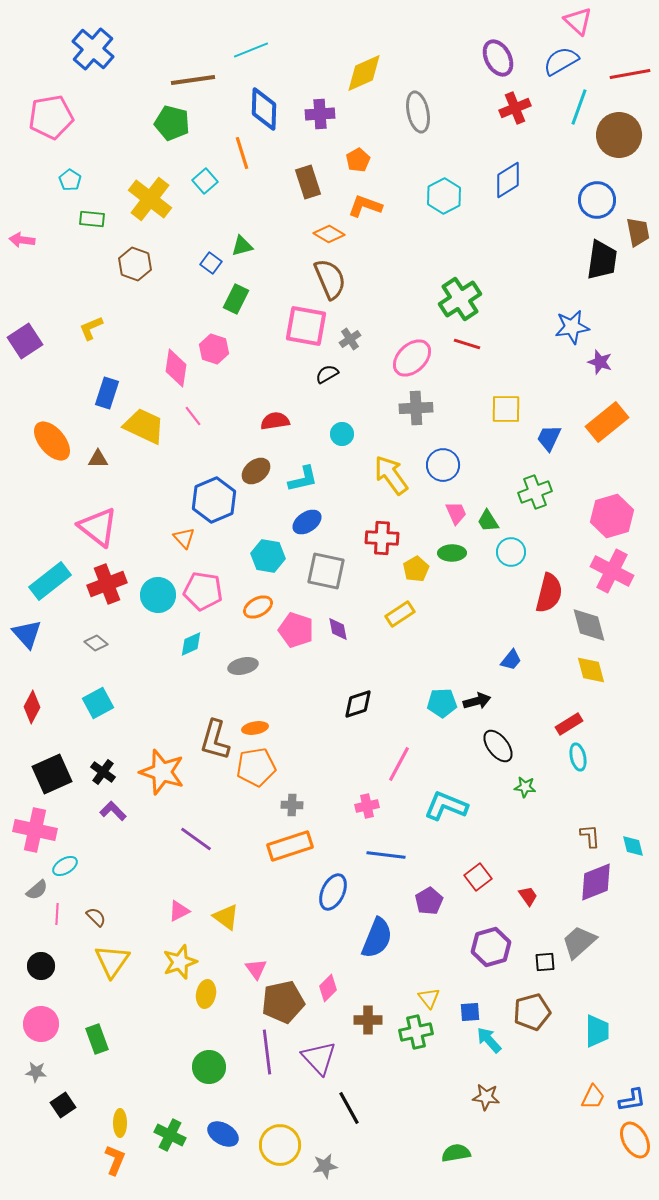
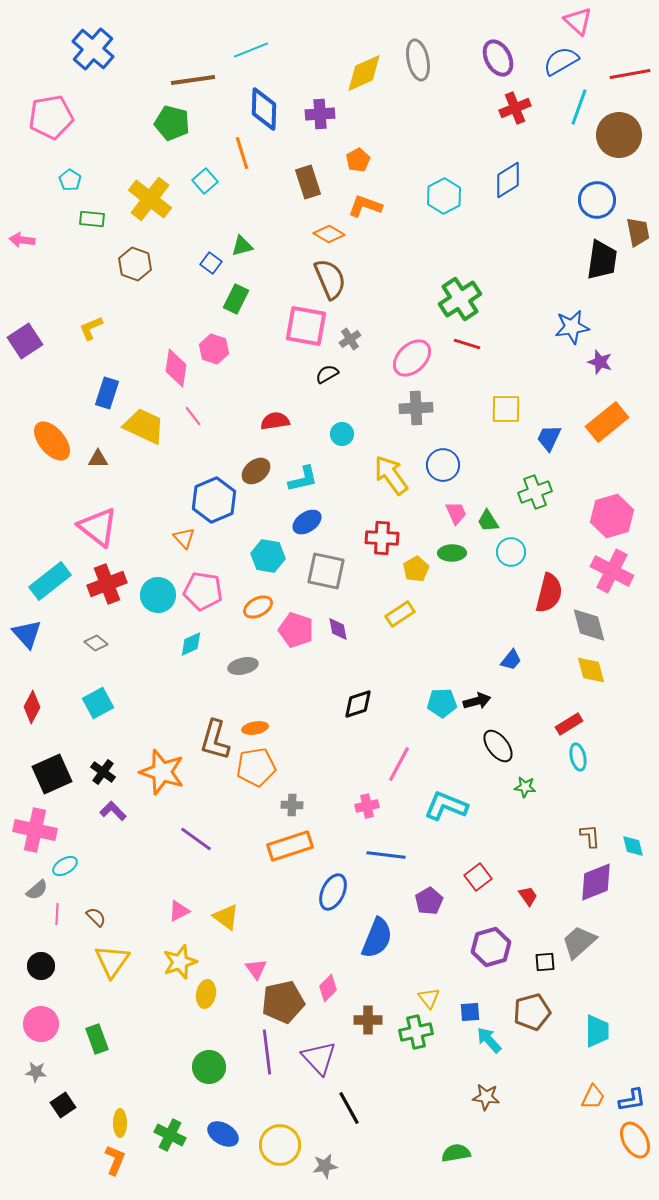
gray ellipse at (418, 112): moved 52 px up
